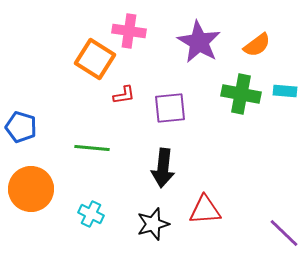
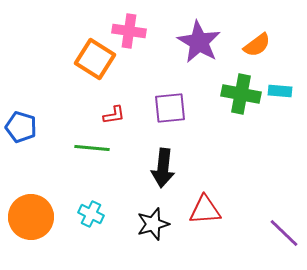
cyan rectangle: moved 5 px left
red L-shape: moved 10 px left, 20 px down
orange circle: moved 28 px down
